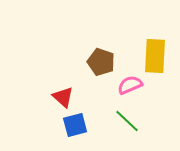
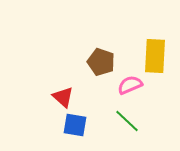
blue square: rotated 25 degrees clockwise
